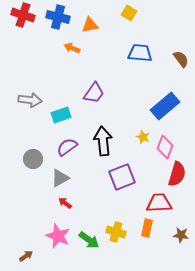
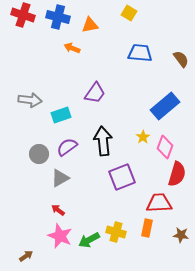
purple trapezoid: moved 1 px right
yellow star: rotated 16 degrees clockwise
gray circle: moved 6 px right, 5 px up
red arrow: moved 7 px left, 7 px down
pink star: moved 2 px right
green arrow: rotated 115 degrees clockwise
